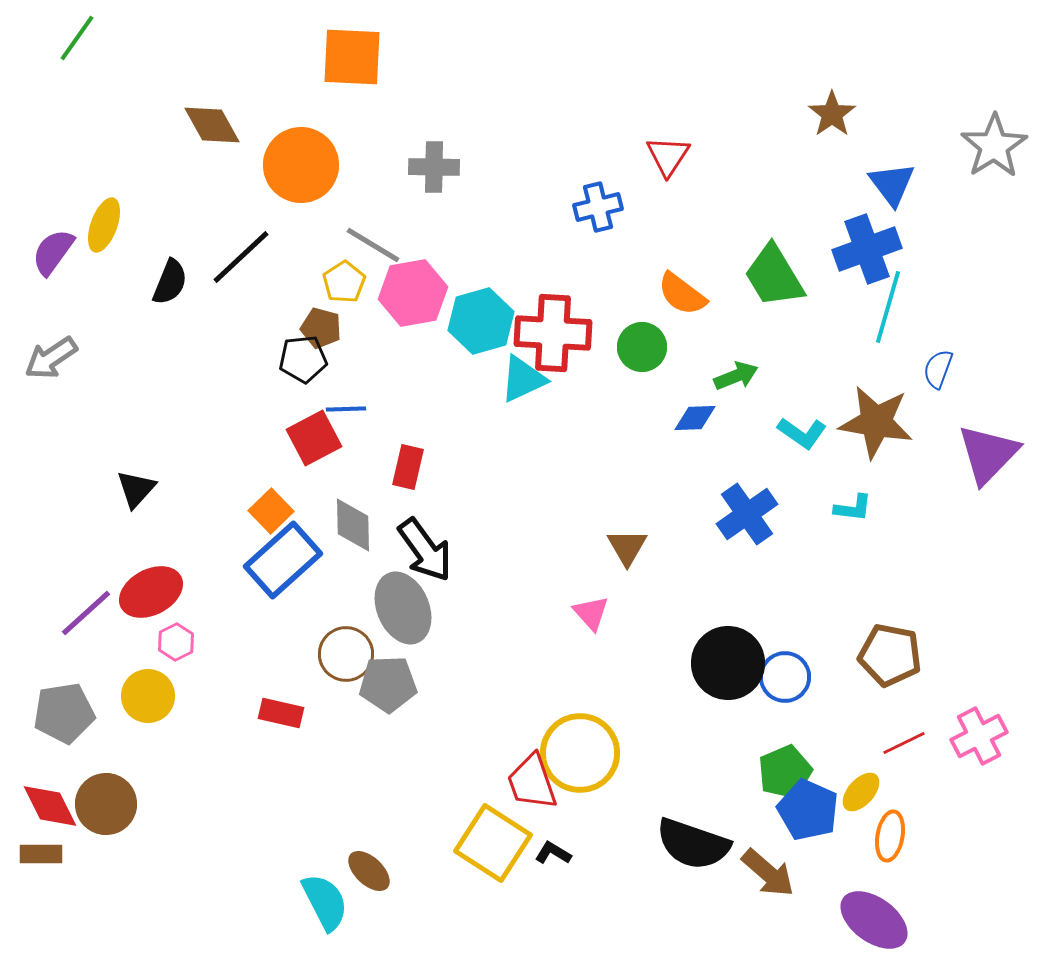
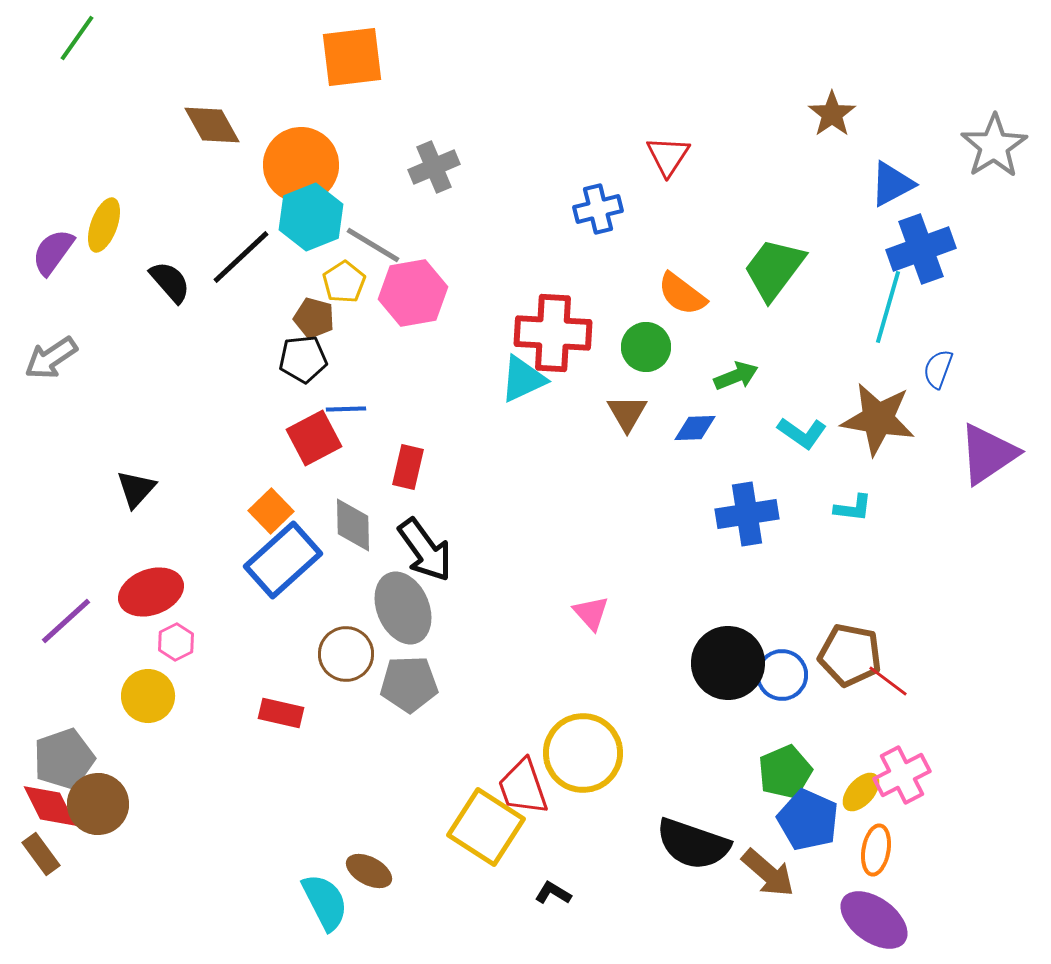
orange square at (352, 57): rotated 10 degrees counterclockwise
gray cross at (434, 167): rotated 24 degrees counterclockwise
blue triangle at (892, 184): rotated 39 degrees clockwise
blue cross at (598, 207): moved 2 px down
blue cross at (867, 249): moved 54 px right
green trapezoid at (774, 276): moved 7 px up; rotated 68 degrees clockwise
black semicircle at (170, 282): rotated 63 degrees counterclockwise
cyan hexagon at (481, 321): moved 170 px left, 104 px up; rotated 6 degrees counterclockwise
brown pentagon at (321, 328): moved 7 px left, 10 px up
green circle at (642, 347): moved 4 px right
blue diamond at (695, 418): moved 10 px down
brown star at (876, 422): moved 2 px right, 3 px up
purple triangle at (988, 454): rotated 12 degrees clockwise
blue cross at (747, 514): rotated 26 degrees clockwise
brown triangle at (627, 547): moved 134 px up
red ellipse at (151, 592): rotated 8 degrees clockwise
purple line at (86, 613): moved 20 px left, 8 px down
brown pentagon at (890, 655): moved 40 px left
blue circle at (785, 677): moved 3 px left, 2 px up
gray pentagon at (388, 684): moved 21 px right
gray pentagon at (64, 713): moved 46 px down; rotated 10 degrees counterclockwise
pink cross at (979, 736): moved 77 px left, 39 px down
red line at (904, 743): moved 16 px left, 62 px up; rotated 63 degrees clockwise
yellow circle at (580, 753): moved 3 px right
red trapezoid at (532, 782): moved 9 px left, 5 px down
brown circle at (106, 804): moved 8 px left
blue pentagon at (808, 810): moved 10 px down
orange ellipse at (890, 836): moved 14 px left, 14 px down
yellow square at (493, 843): moved 7 px left, 16 px up
black L-shape at (553, 853): moved 40 px down
brown rectangle at (41, 854): rotated 54 degrees clockwise
brown ellipse at (369, 871): rotated 15 degrees counterclockwise
